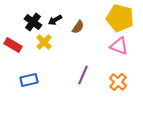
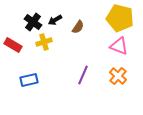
yellow cross: rotated 28 degrees clockwise
orange cross: moved 6 px up
